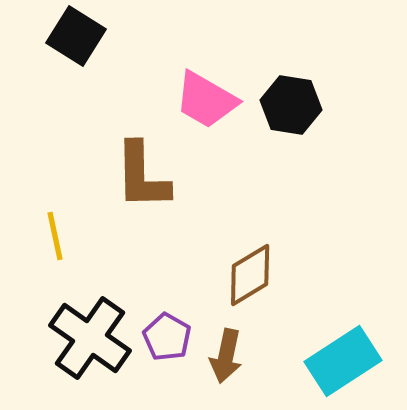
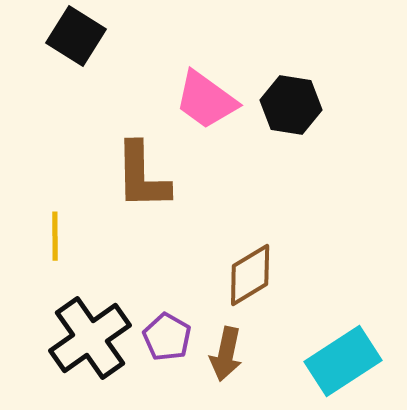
pink trapezoid: rotated 6 degrees clockwise
yellow line: rotated 12 degrees clockwise
black cross: rotated 20 degrees clockwise
brown arrow: moved 2 px up
